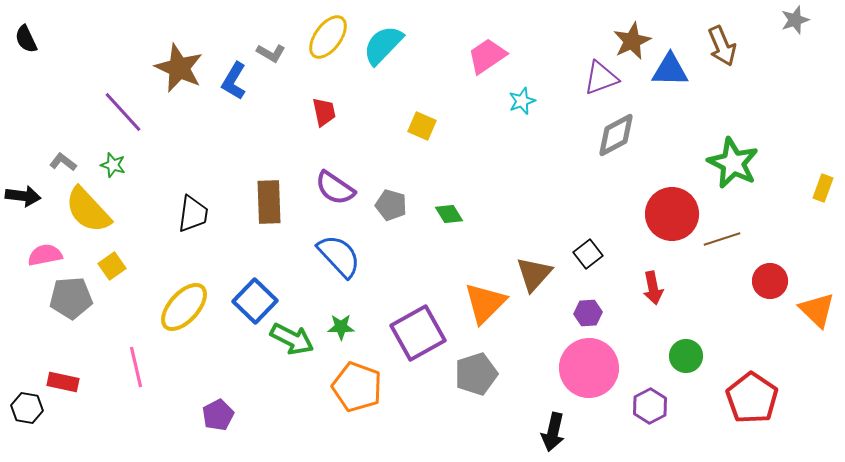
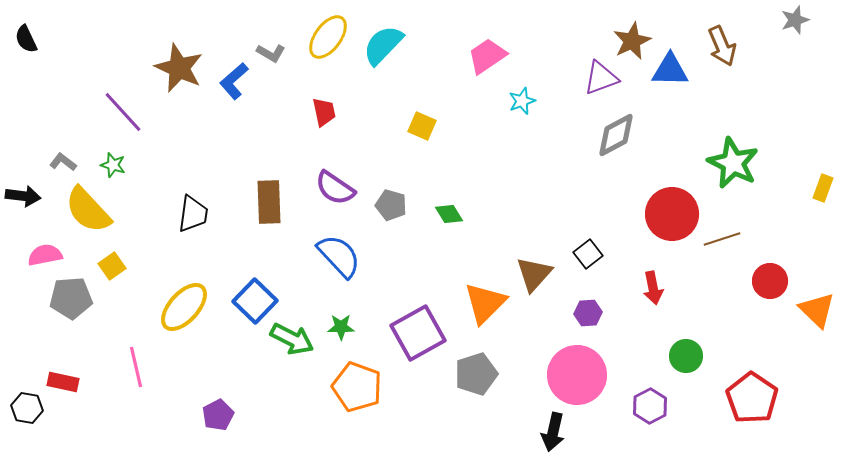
blue L-shape at (234, 81): rotated 18 degrees clockwise
pink circle at (589, 368): moved 12 px left, 7 px down
